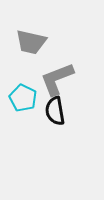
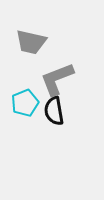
cyan pentagon: moved 2 px right, 5 px down; rotated 24 degrees clockwise
black semicircle: moved 1 px left
